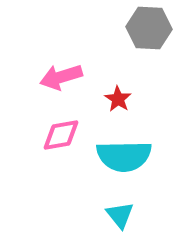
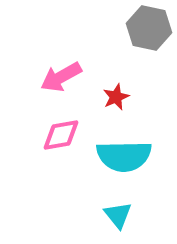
gray hexagon: rotated 9 degrees clockwise
pink arrow: rotated 12 degrees counterclockwise
red star: moved 2 px left, 2 px up; rotated 16 degrees clockwise
cyan triangle: moved 2 px left
